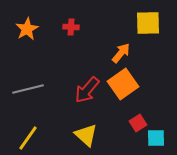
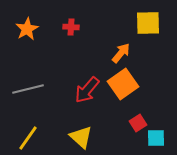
yellow triangle: moved 5 px left, 2 px down
